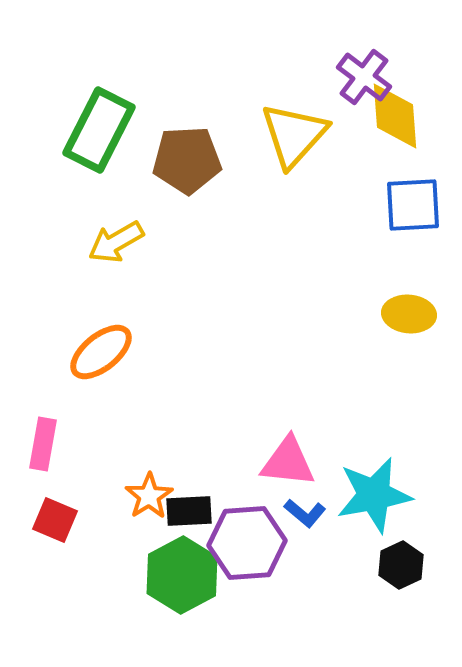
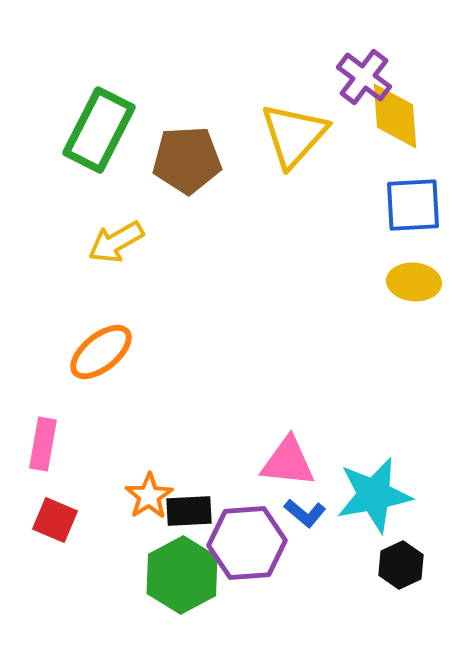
yellow ellipse: moved 5 px right, 32 px up
